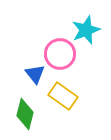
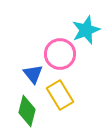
blue triangle: moved 2 px left
yellow rectangle: moved 3 px left, 1 px up; rotated 24 degrees clockwise
green diamond: moved 2 px right, 3 px up
